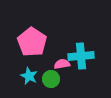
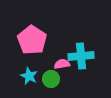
pink pentagon: moved 2 px up
